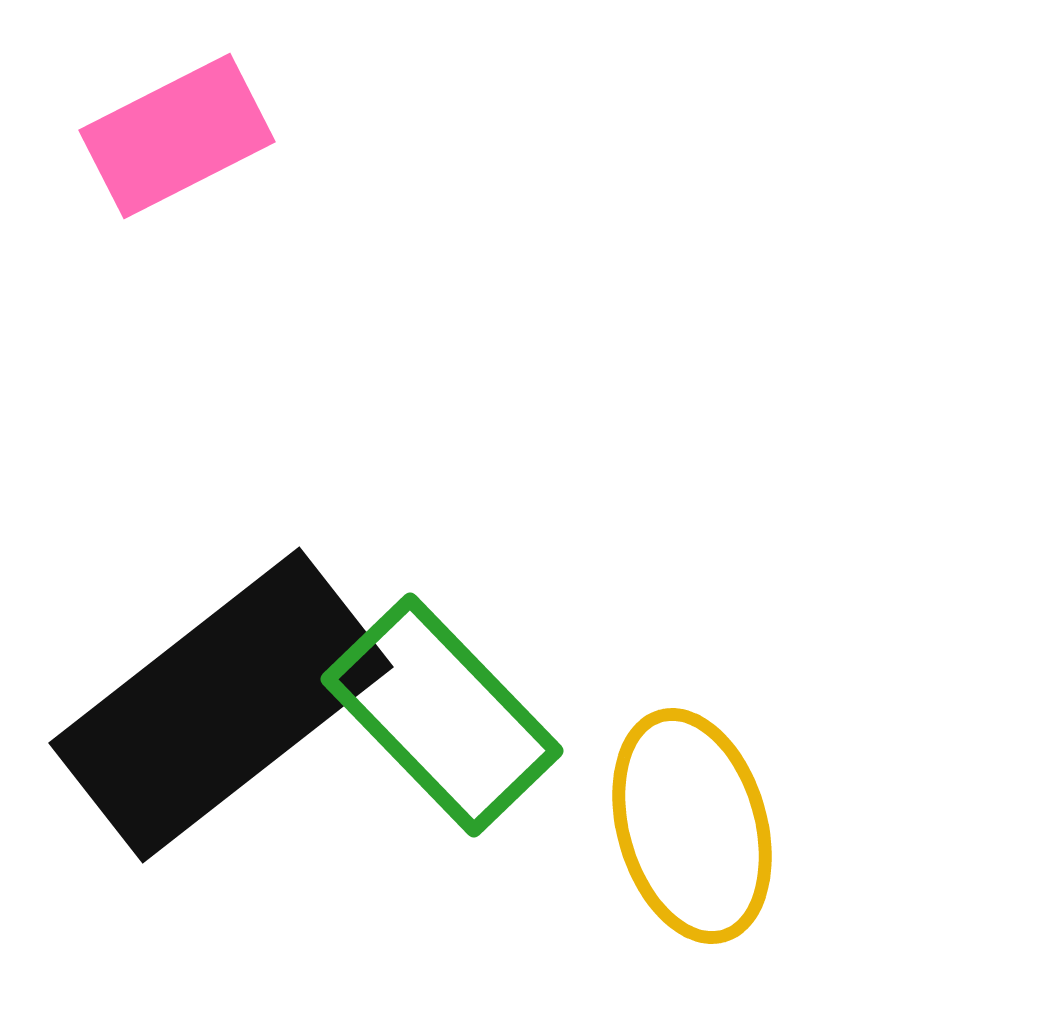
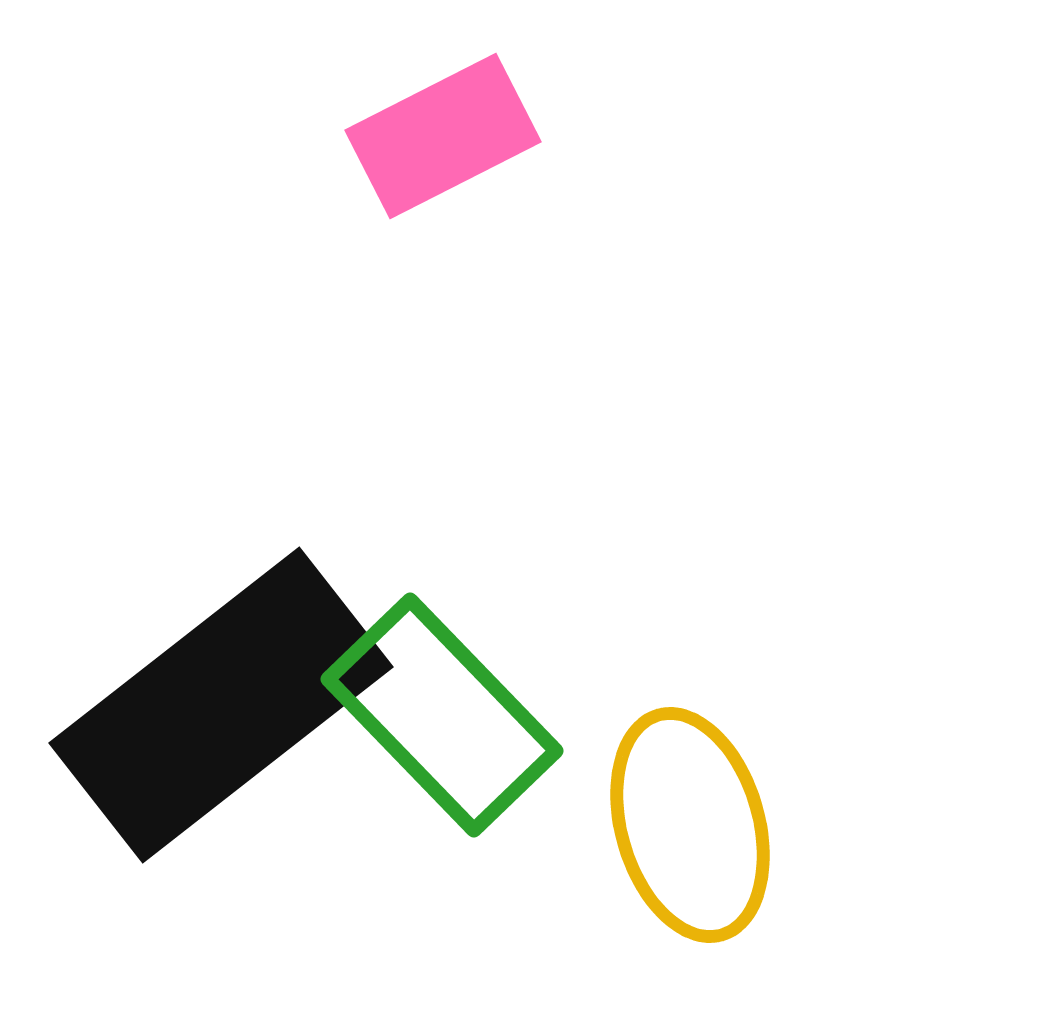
pink rectangle: moved 266 px right
yellow ellipse: moved 2 px left, 1 px up
